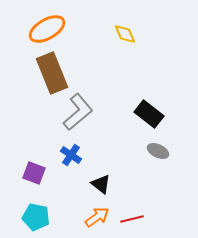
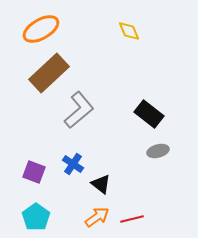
orange ellipse: moved 6 px left
yellow diamond: moved 4 px right, 3 px up
brown rectangle: moved 3 px left; rotated 69 degrees clockwise
gray L-shape: moved 1 px right, 2 px up
gray ellipse: rotated 40 degrees counterclockwise
blue cross: moved 2 px right, 9 px down
purple square: moved 1 px up
cyan pentagon: rotated 24 degrees clockwise
